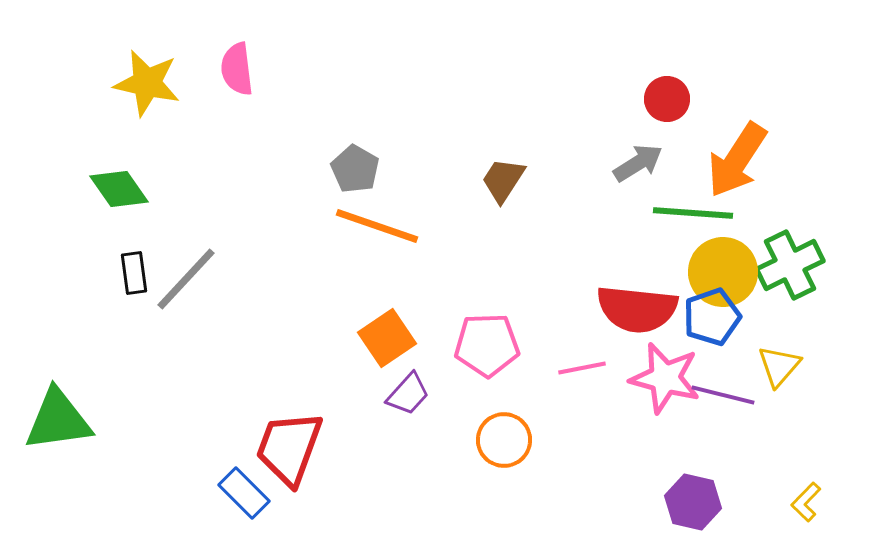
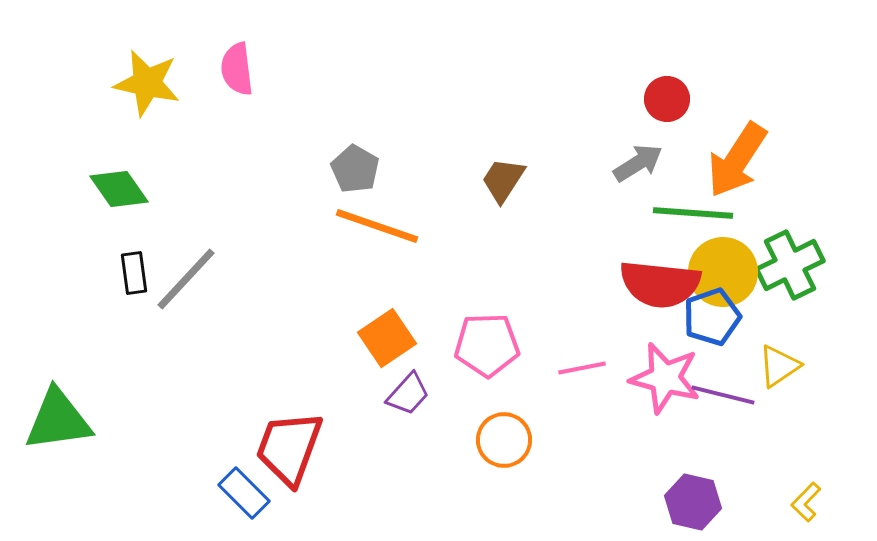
red semicircle: moved 23 px right, 25 px up
yellow triangle: rotated 15 degrees clockwise
